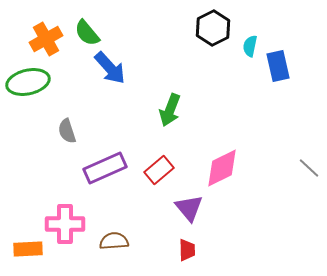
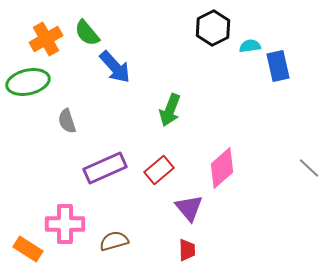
cyan semicircle: rotated 70 degrees clockwise
blue arrow: moved 5 px right, 1 px up
gray semicircle: moved 10 px up
pink diamond: rotated 15 degrees counterclockwise
brown semicircle: rotated 12 degrees counterclockwise
orange rectangle: rotated 36 degrees clockwise
